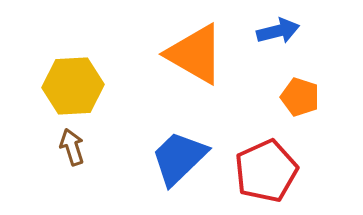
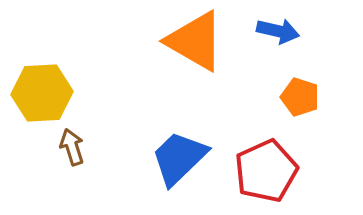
blue arrow: rotated 27 degrees clockwise
orange triangle: moved 13 px up
yellow hexagon: moved 31 px left, 7 px down
